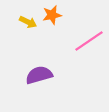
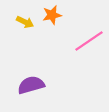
yellow arrow: moved 3 px left
purple semicircle: moved 8 px left, 10 px down
